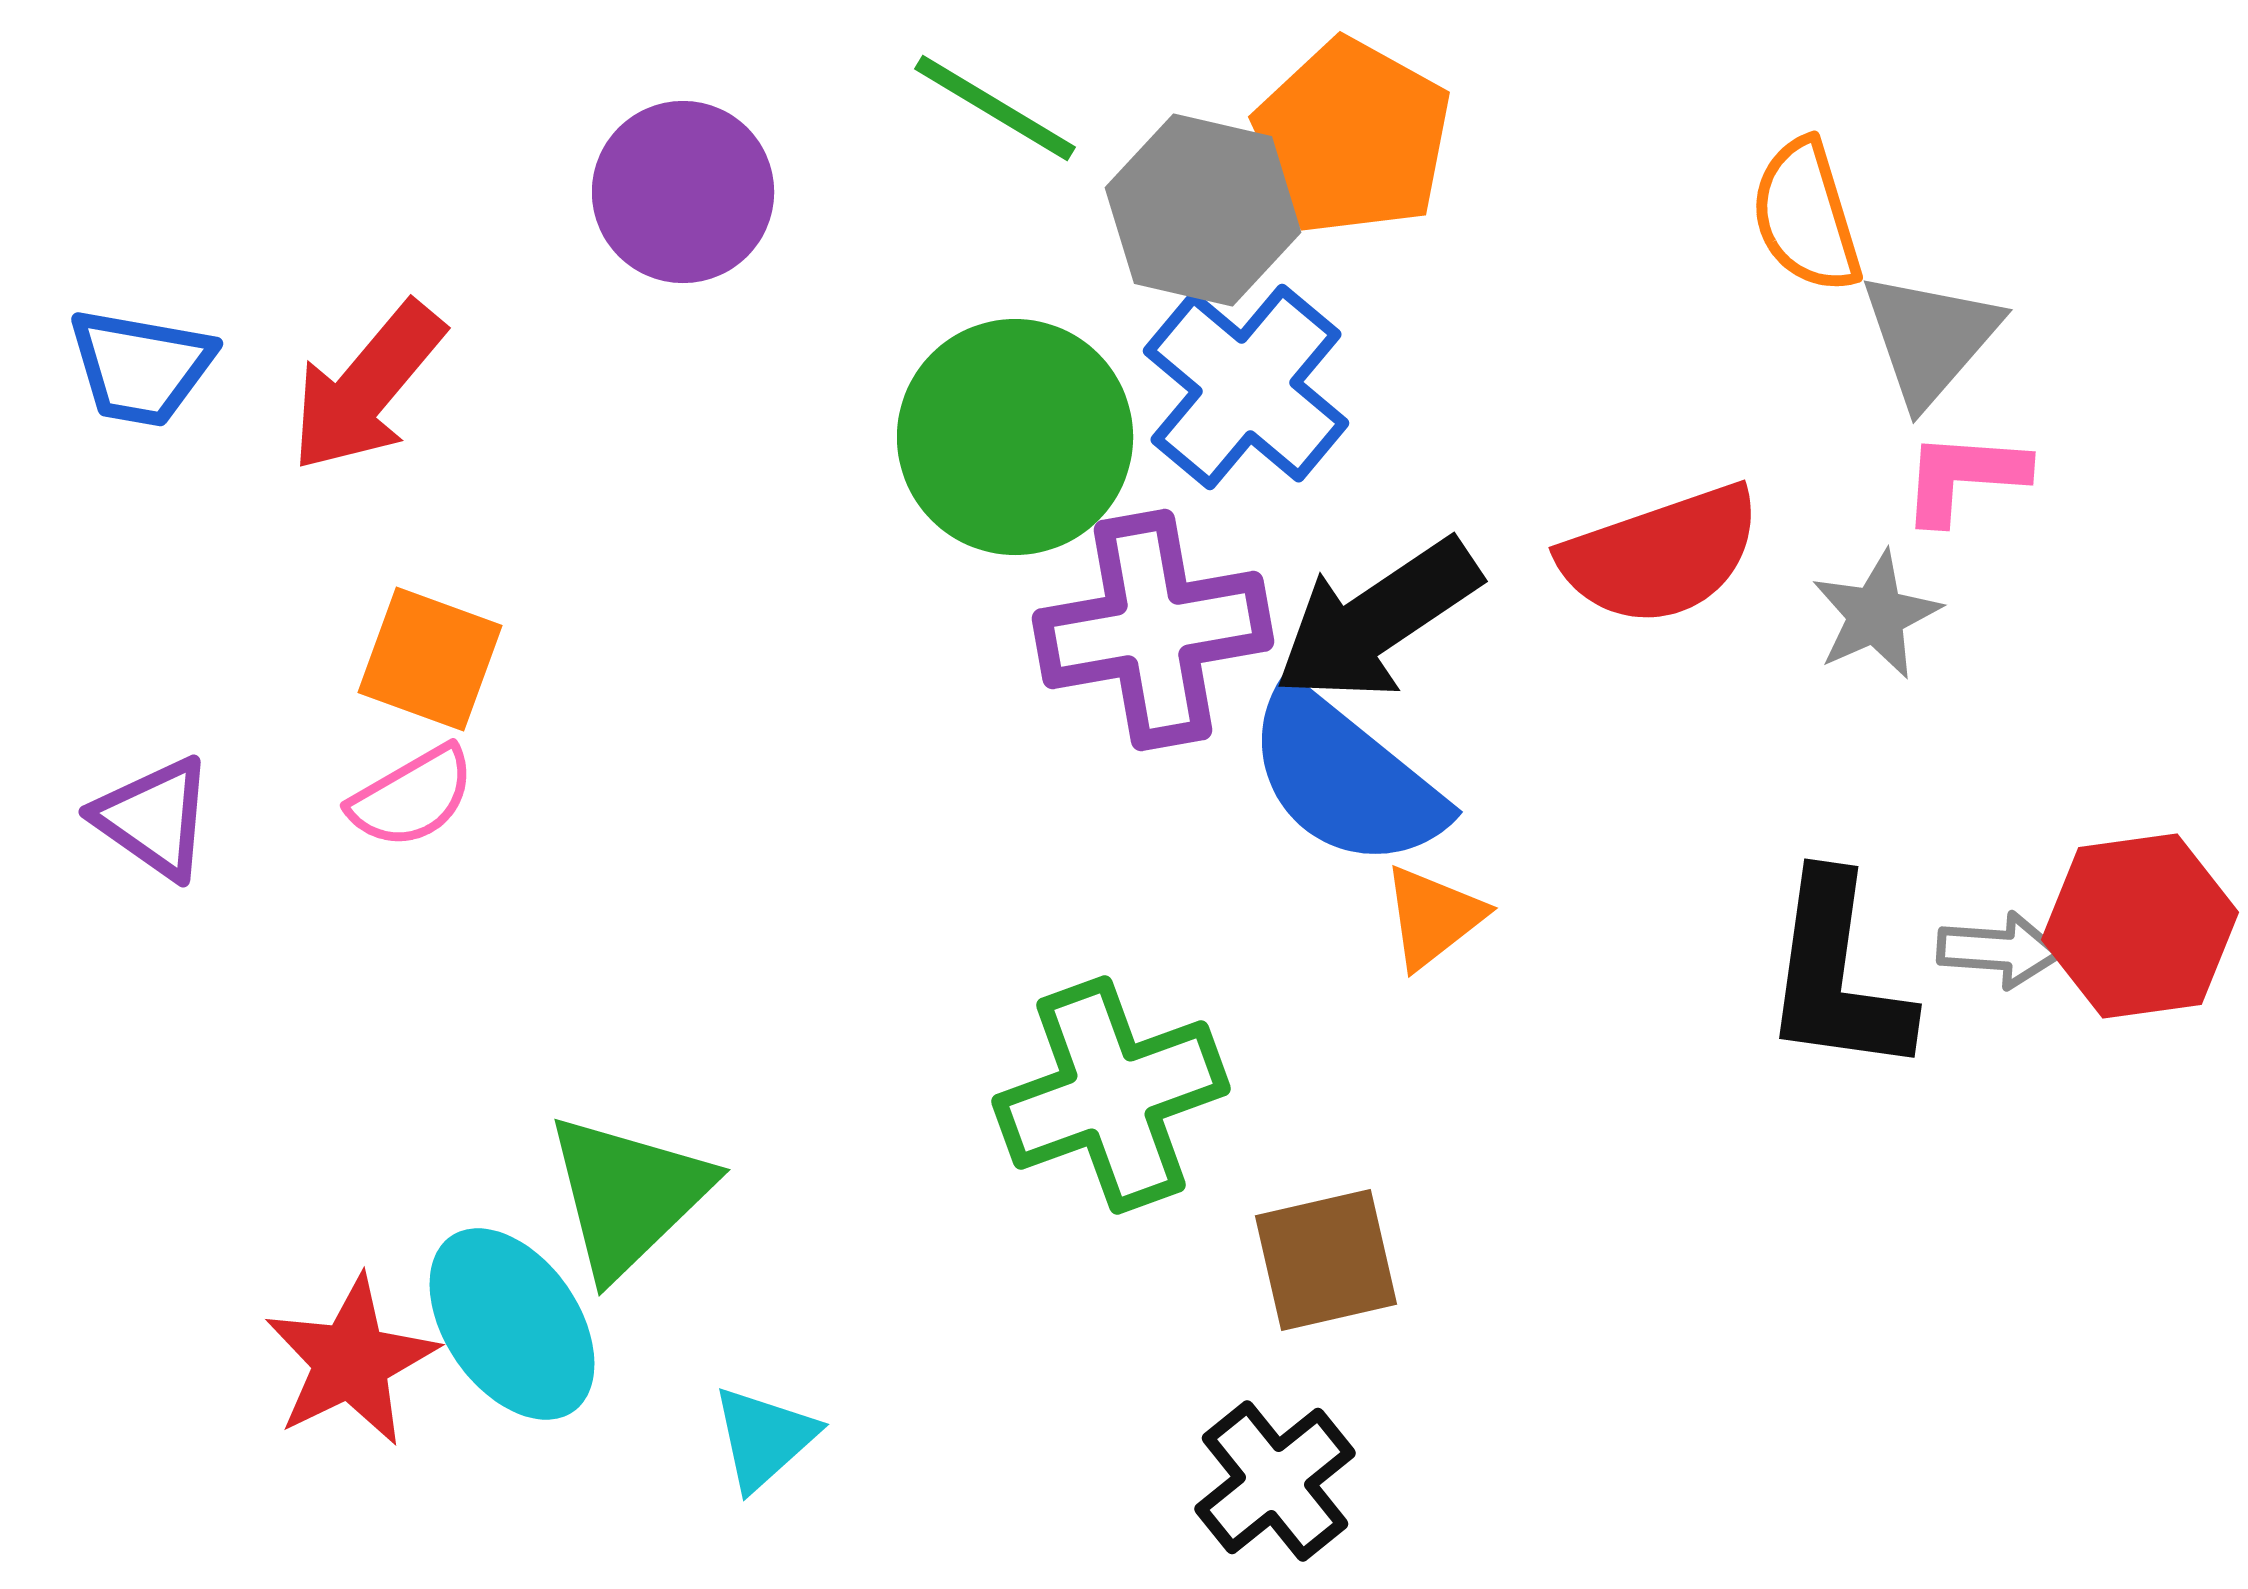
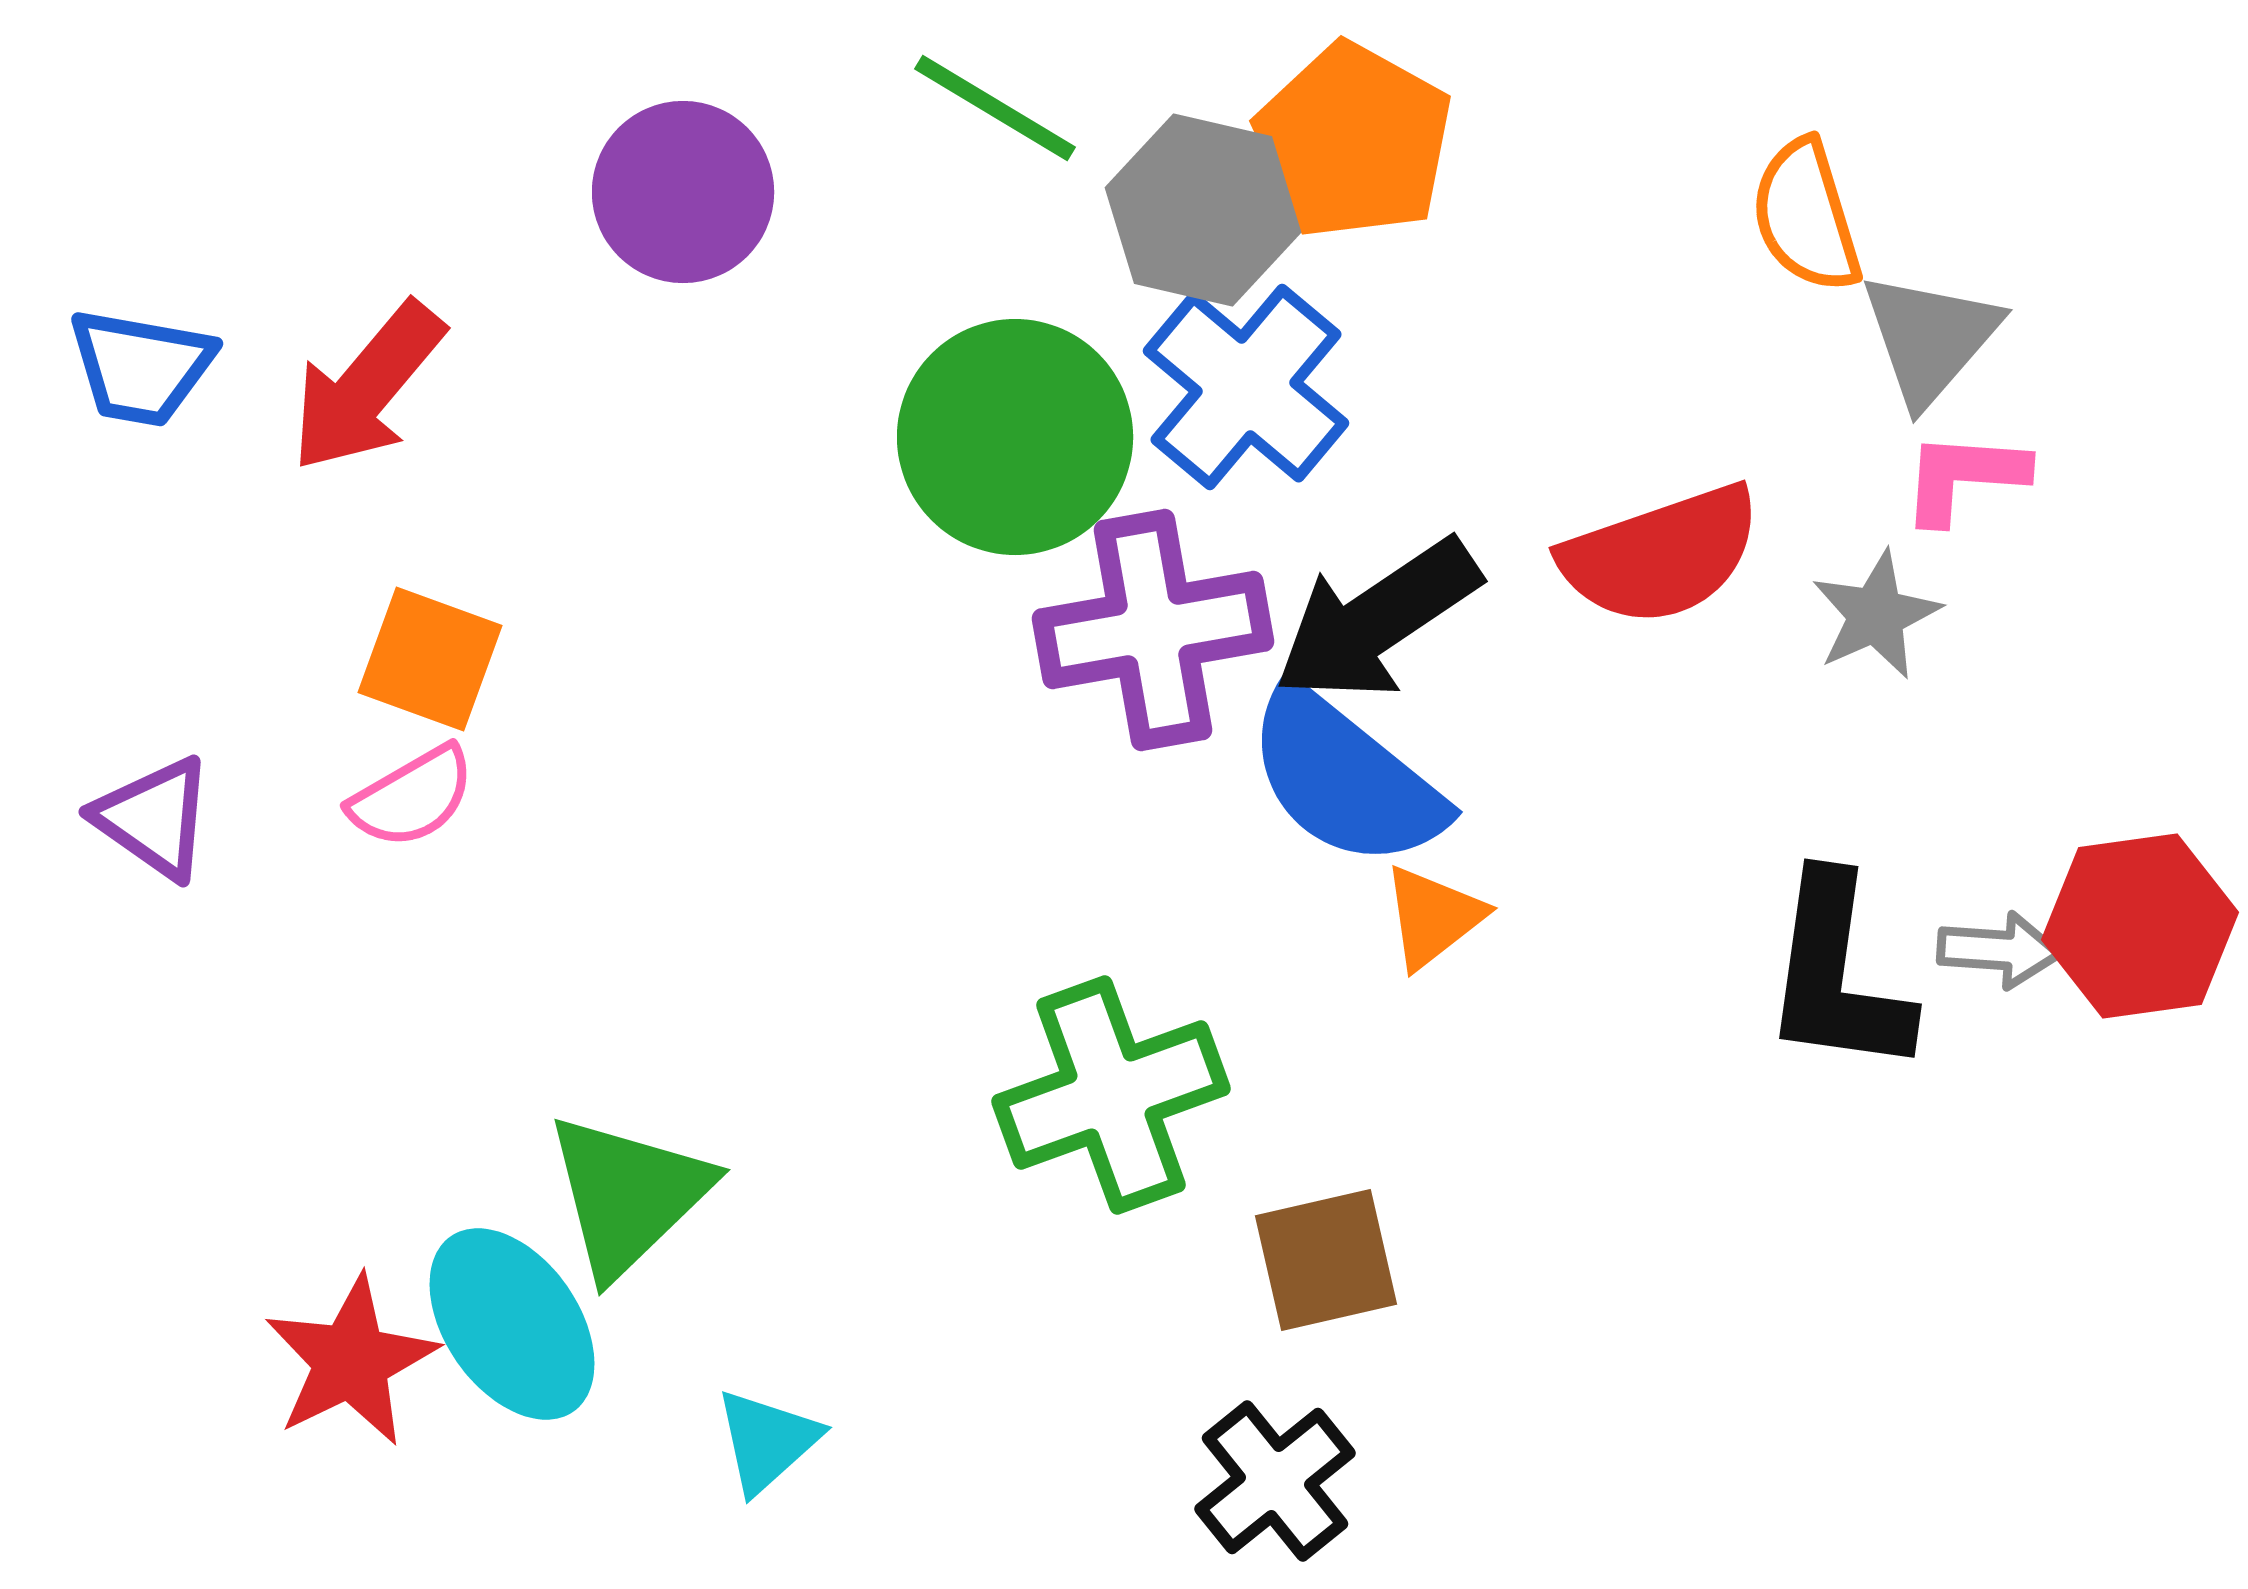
orange pentagon: moved 1 px right, 4 px down
cyan triangle: moved 3 px right, 3 px down
